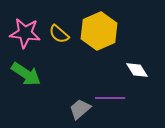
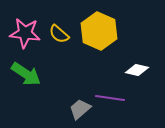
yellow hexagon: rotated 12 degrees counterclockwise
white diamond: rotated 45 degrees counterclockwise
purple line: rotated 8 degrees clockwise
